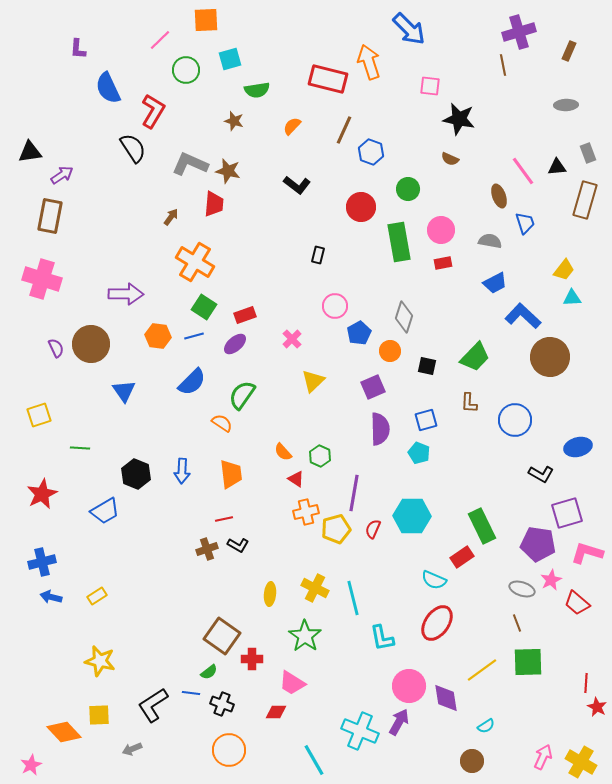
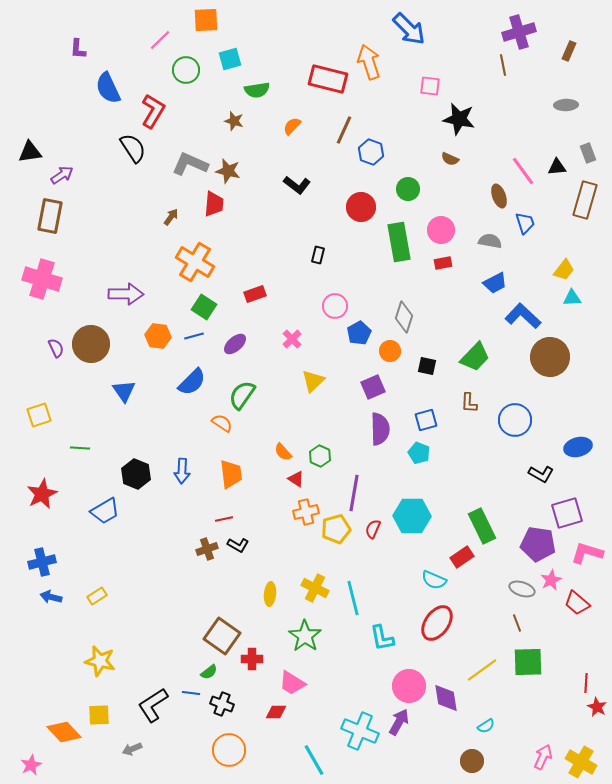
red rectangle at (245, 315): moved 10 px right, 21 px up
